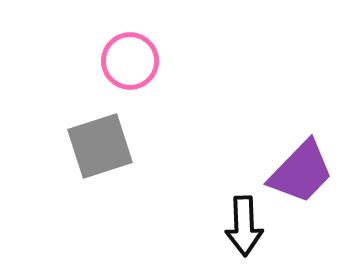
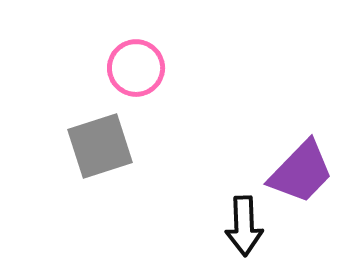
pink circle: moved 6 px right, 7 px down
